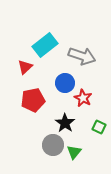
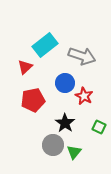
red star: moved 1 px right, 2 px up
